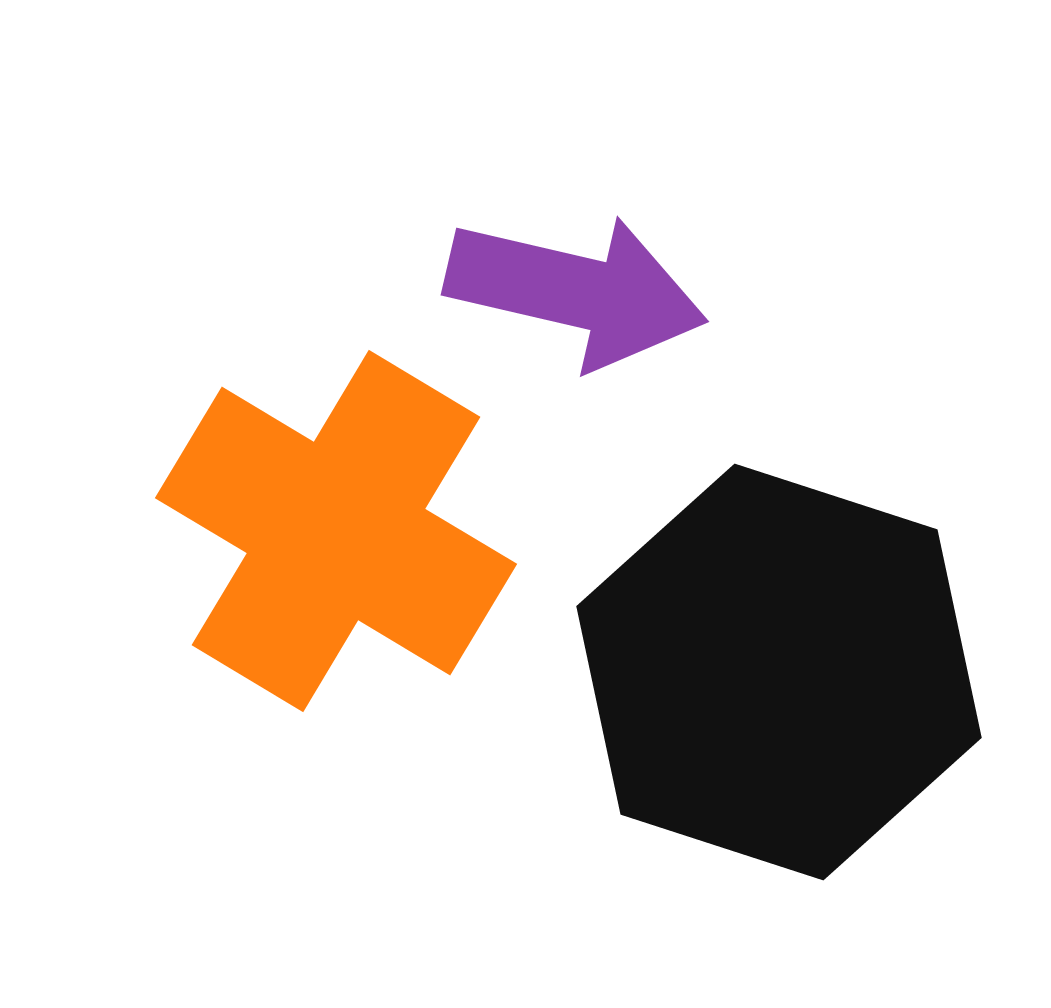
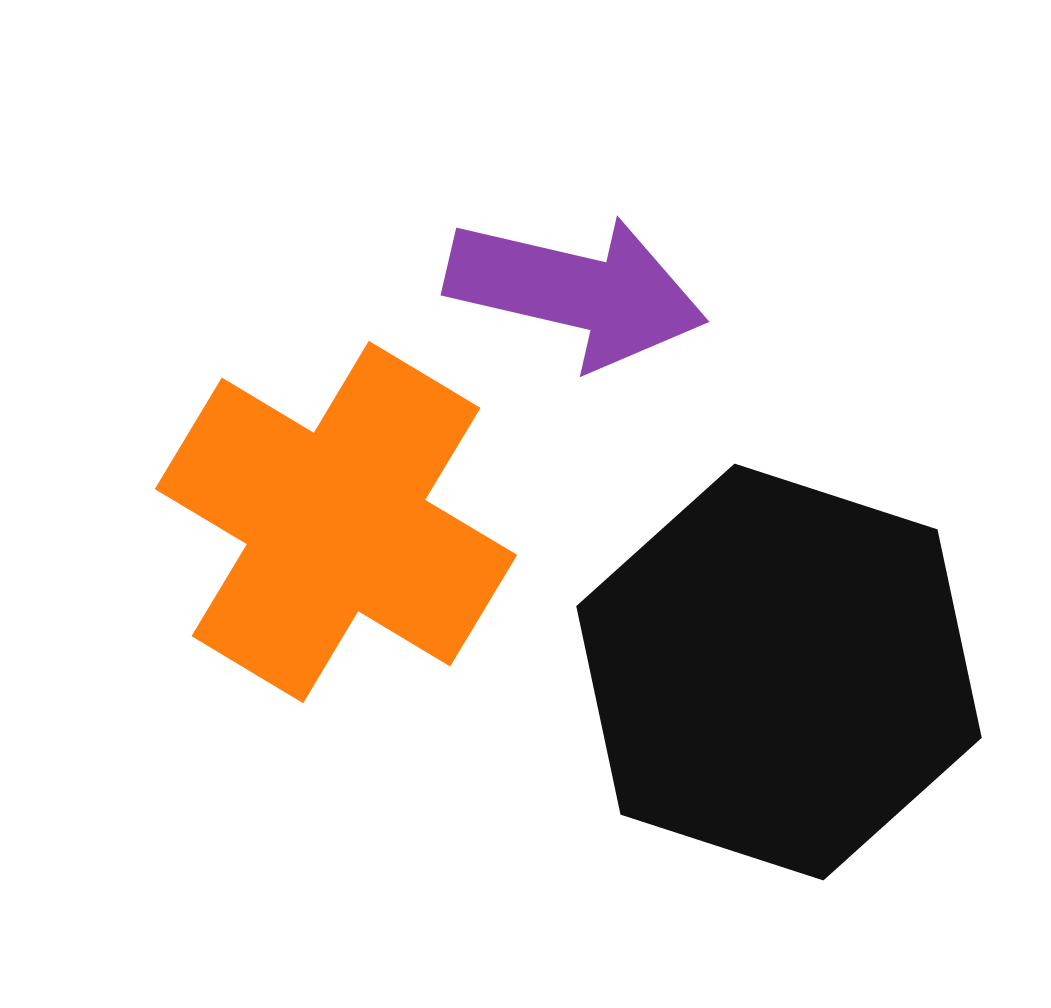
orange cross: moved 9 px up
